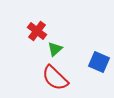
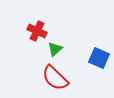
red cross: rotated 12 degrees counterclockwise
blue square: moved 4 px up
